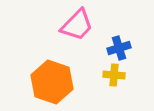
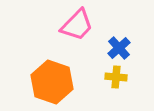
blue cross: rotated 25 degrees counterclockwise
yellow cross: moved 2 px right, 2 px down
